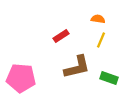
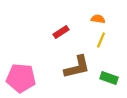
red rectangle: moved 4 px up
